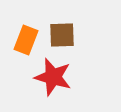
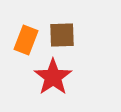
red star: rotated 21 degrees clockwise
